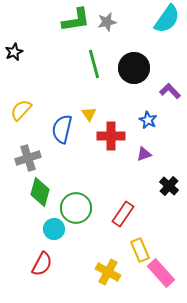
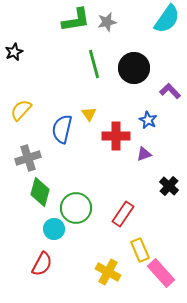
red cross: moved 5 px right
